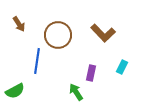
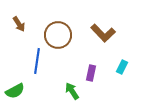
green arrow: moved 4 px left, 1 px up
